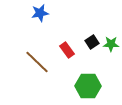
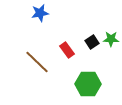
green star: moved 5 px up
green hexagon: moved 2 px up
